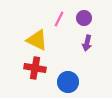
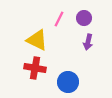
purple arrow: moved 1 px right, 1 px up
